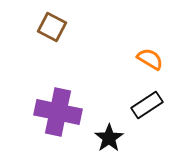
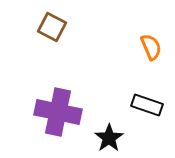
orange semicircle: moved 1 px right, 12 px up; rotated 36 degrees clockwise
black rectangle: rotated 52 degrees clockwise
